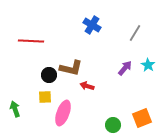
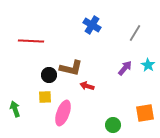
orange square: moved 3 px right, 5 px up; rotated 12 degrees clockwise
